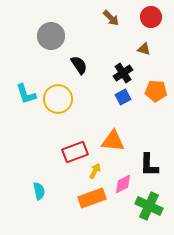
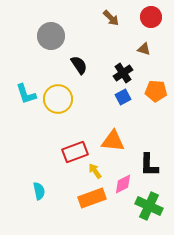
yellow arrow: rotated 63 degrees counterclockwise
